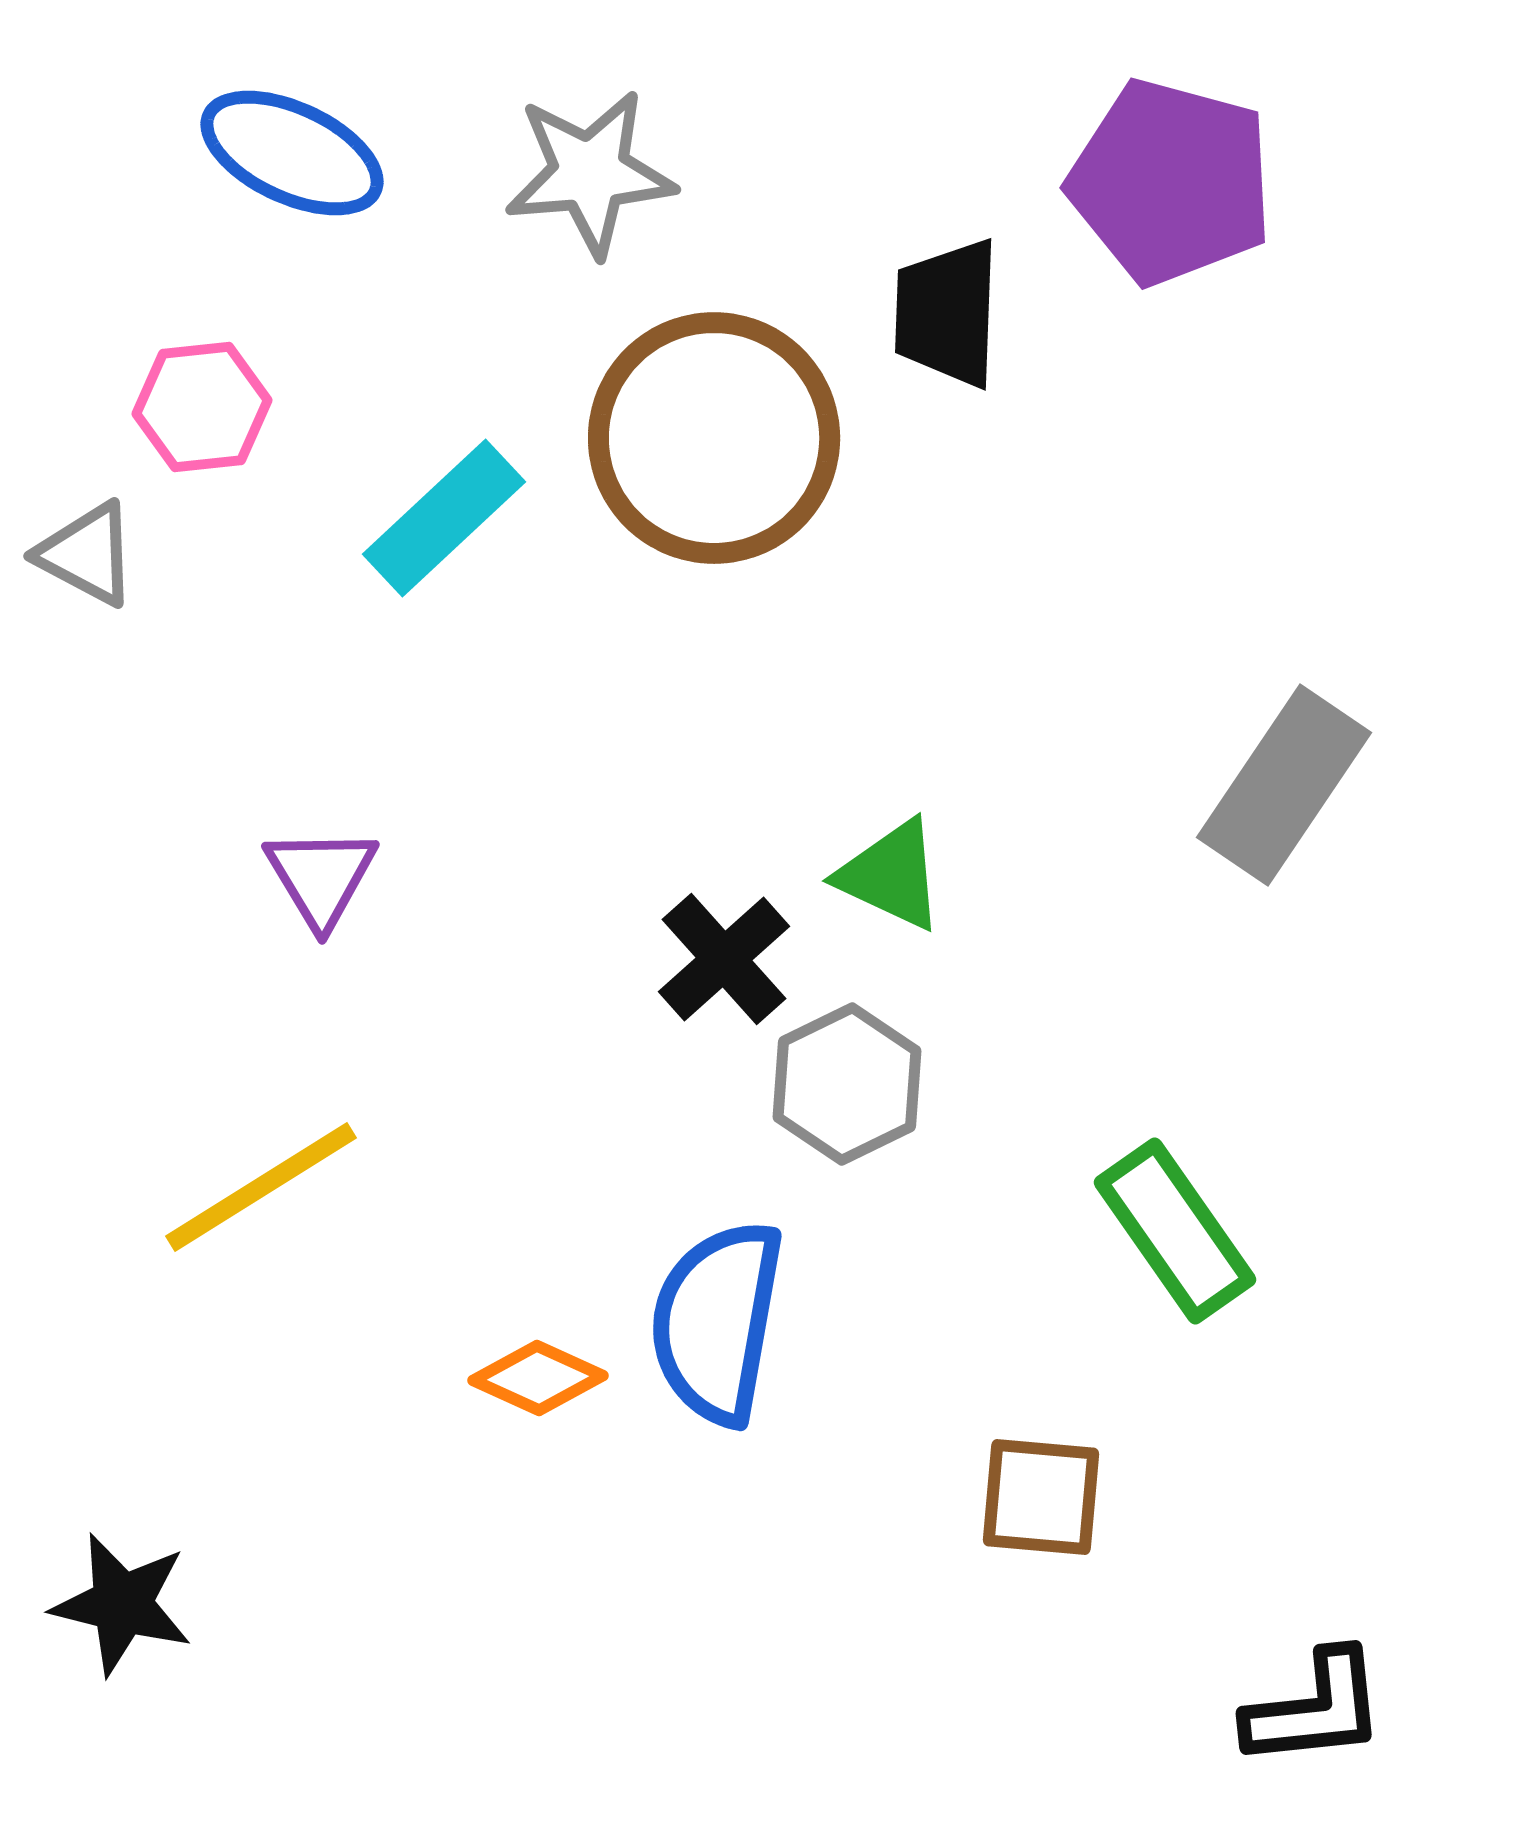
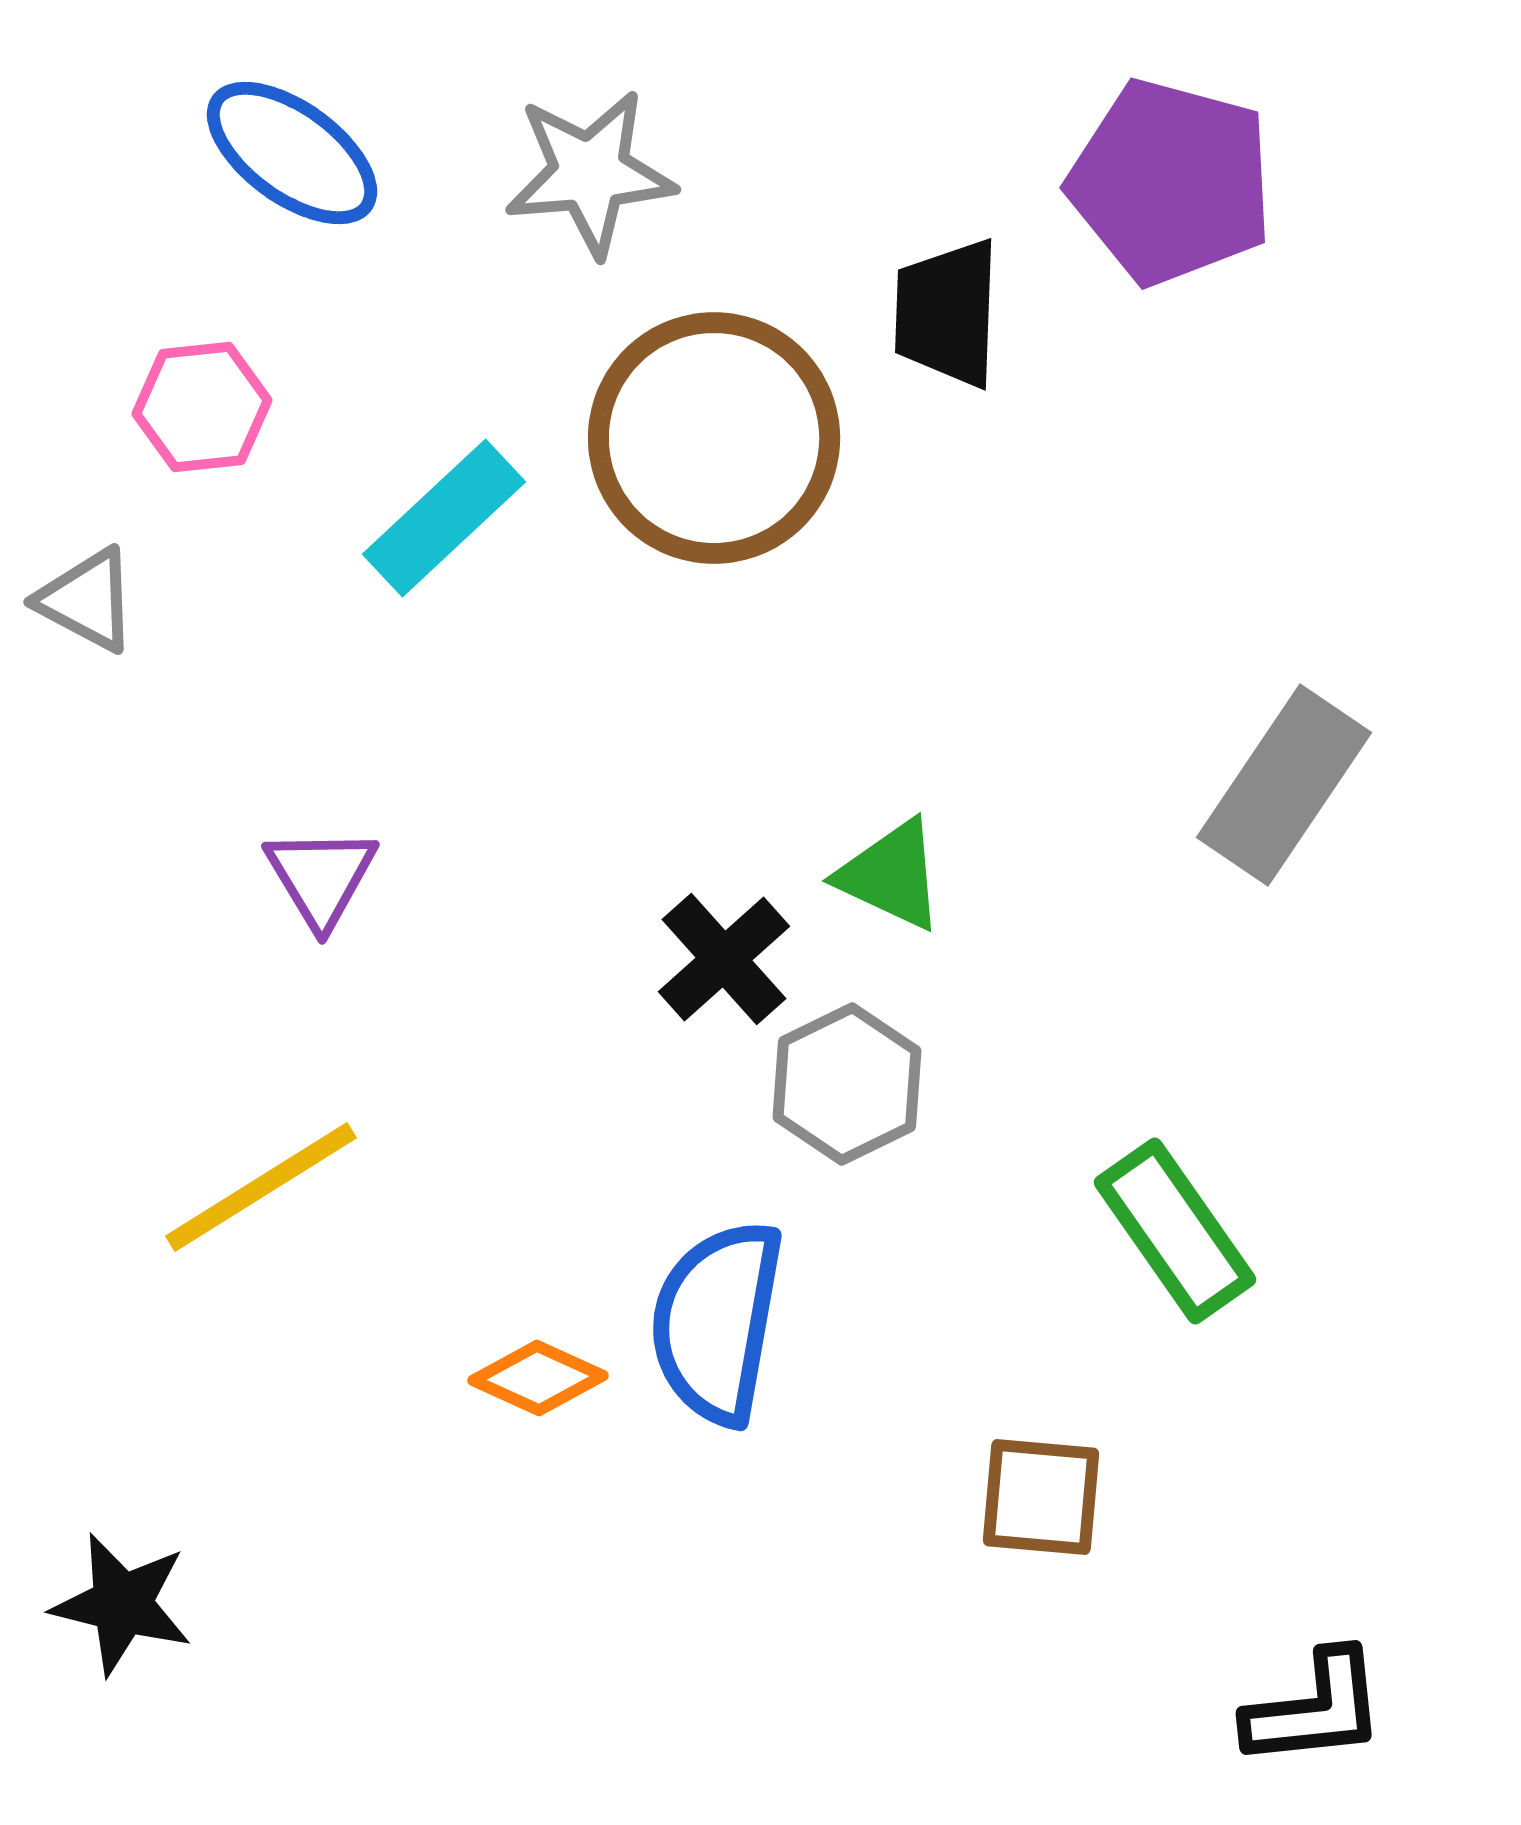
blue ellipse: rotated 11 degrees clockwise
gray triangle: moved 46 px down
